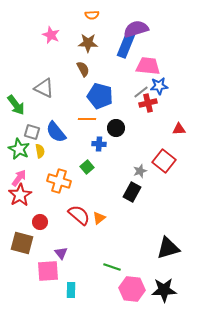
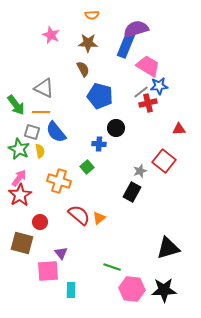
pink trapezoid: rotated 25 degrees clockwise
orange line: moved 46 px left, 7 px up
